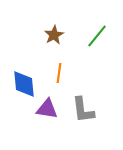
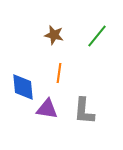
brown star: rotated 30 degrees counterclockwise
blue diamond: moved 1 px left, 3 px down
gray L-shape: moved 1 px right, 1 px down; rotated 12 degrees clockwise
